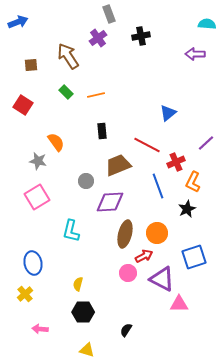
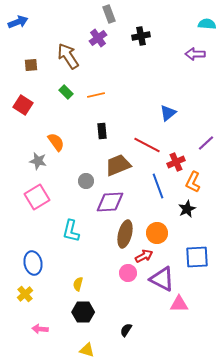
blue square: moved 3 px right; rotated 15 degrees clockwise
